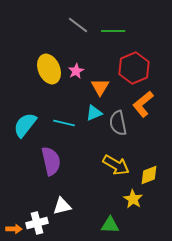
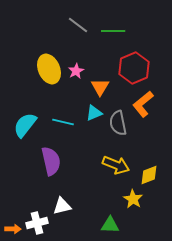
cyan line: moved 1 px left, 1 px up
yellow arrow: rotated 8 degrees counterclockwise
orange arrow: moved 1 px left
